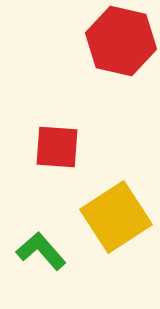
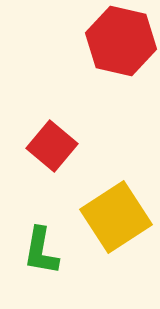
red square: moved 5 px left, 1 px up; rotated 36 degrees clockwise
green L-shape: rotated 129 degrees counterclockwise
